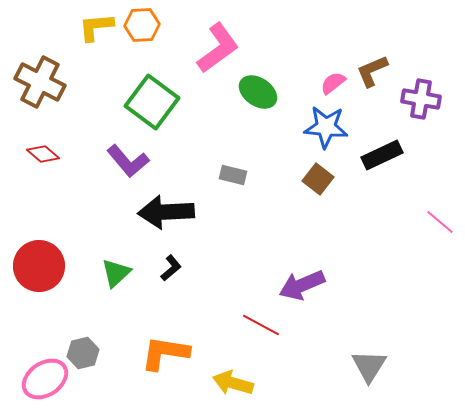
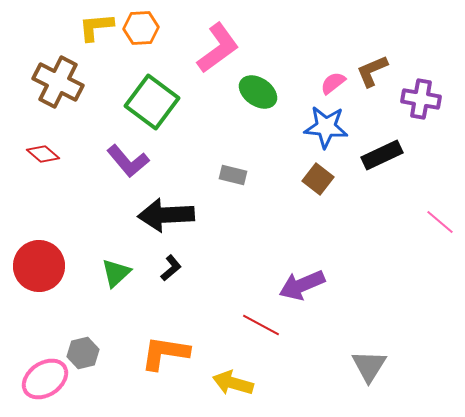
orange hexagon: moved 1 px left, 3 px down
brown cross: moved 18 px right
black arrow: moved 3 px down
